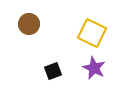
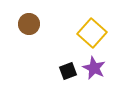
yellow square: rotated 16 degrees clockwise
black square: moved 15 px right
